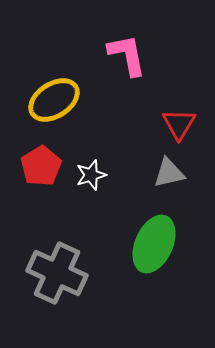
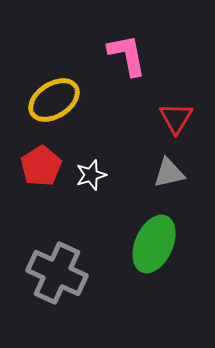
red triangle: moved 3 px left, 6 px up
